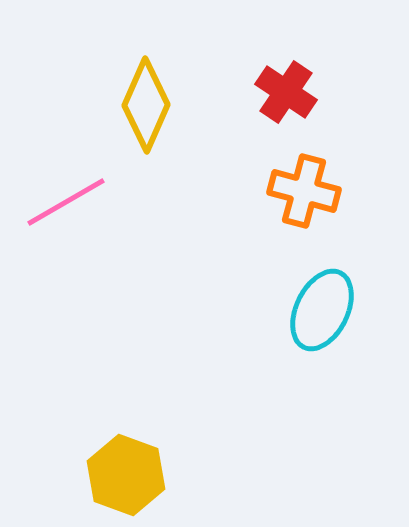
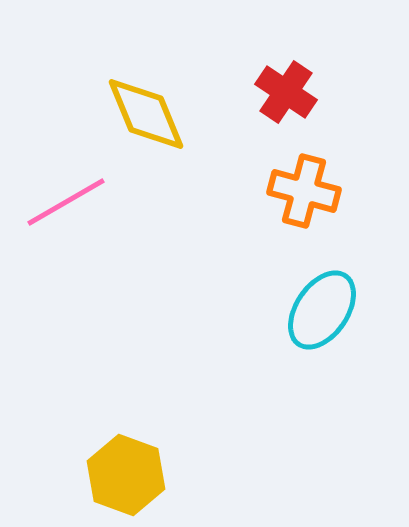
yellow diamond: moved 9 px down; rotated 46 degrees counterclockwise
cyan ellipse: rotated 8 degrees clockwise
